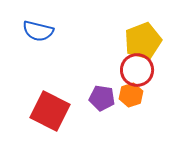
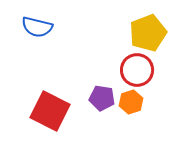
blue semicircle: moved 1 px left, 4 px up
yellow pentagon: moved 5 px right, 8 px up
orange hexagon: moved 7 px down
